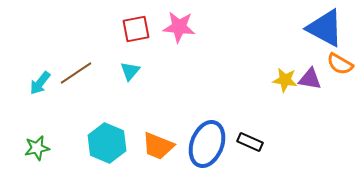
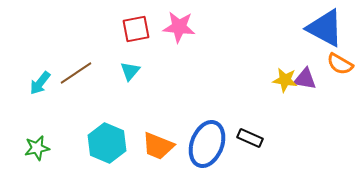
purple triangle: moved 5 px left
black rectangle: moved 4 px up
